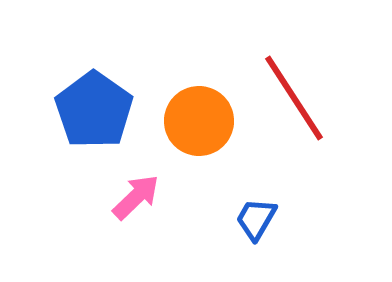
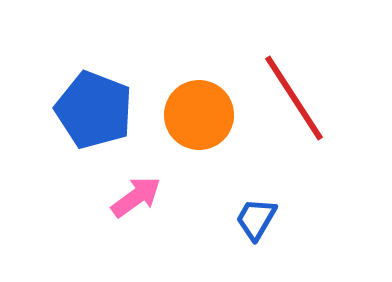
blue pentagon: rotated 14 degrees counterclockwise
orange circle: moved 6 px up
pink arrow: rotated 8 degrees clockwise
